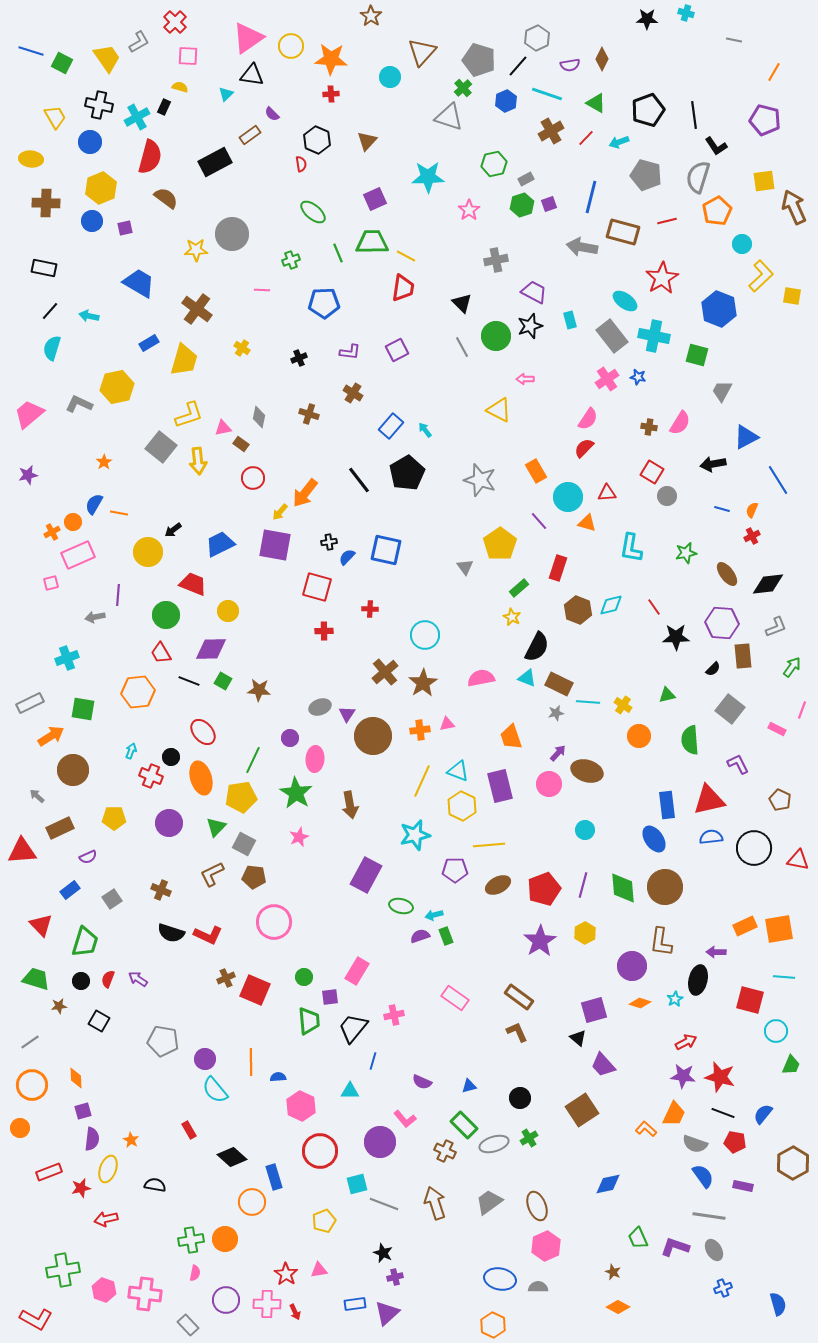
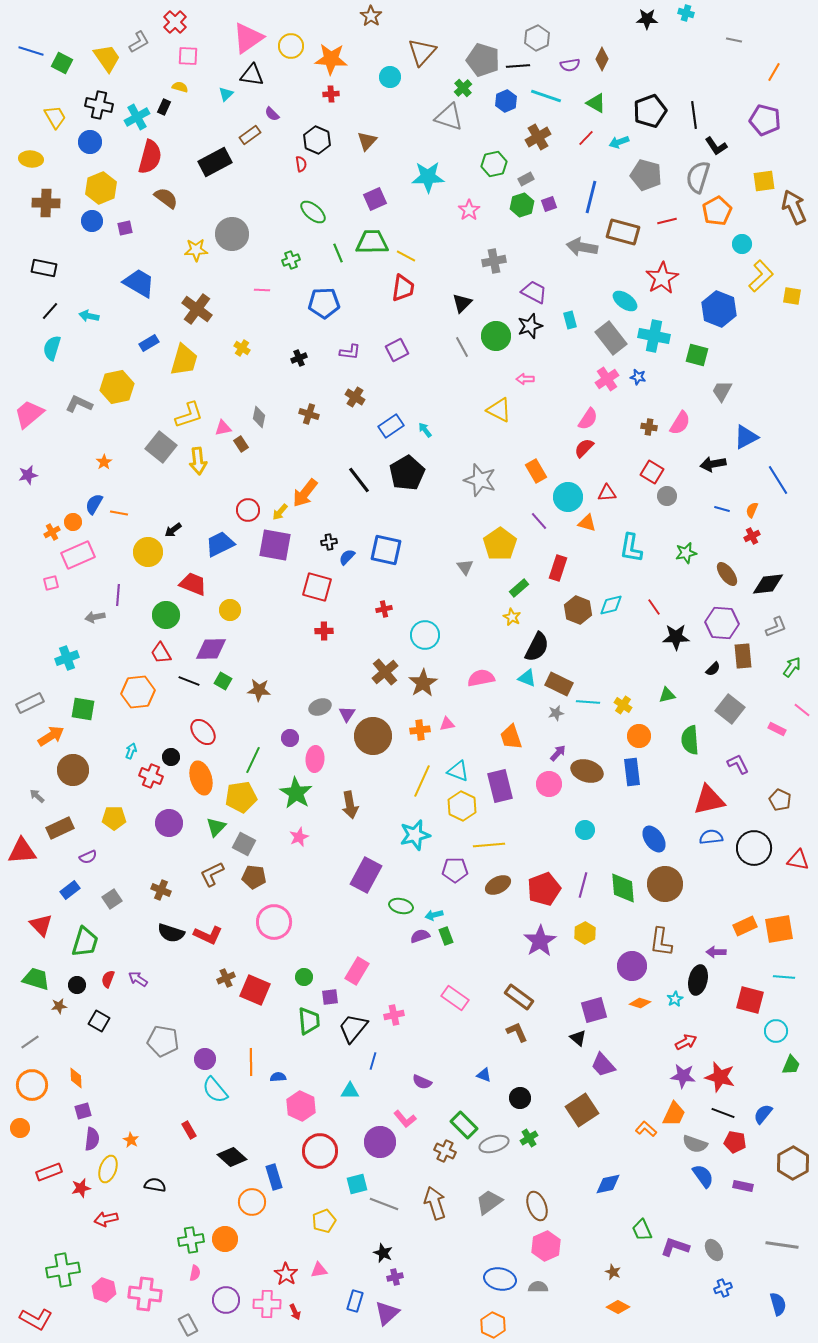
gray pentagon at (479, 60): moved 4 px right
black line at (518, 66): rotated 45 degrees clockwise
cyan line at (547, 94): moved 1 px left, 2 px down
black pentagon at (648, 110): moved 2 px right, 1 px down
brown cross at (551, 131): moved 13 px left, 6 px down
gray cross at (496, 260): moved 2 px left, 1 px down
black triangle at (462, 303): rotated 30 degrees clockwise
gray rectangle at (612, 336): moved 1 px left, 2 px down
brown cross at (353, 393): moved 2 px right, 4 px down
blue rectangle at (391, 426): rotated 15 degrees clockwise
brown rectangle at (241, 444): rotated 21 degrees clockwise
red circle at (253, 478): moved 5 px left, 32 px down
red cross at (370, 609): moved 14 px right; rotated 14 degrees counterclockwise
yellow circle at (228, 611): moved 2 px right, 1 px up
pink line at (802, 710): rotated 72 degrees counterclockwise
blue rectangle at (667, 805): moved 35 px left, 33 px up
brown circle at (665, 887): moved 3 px up
black circle at (81, 981): moved 4 px left, 4 px down
blue triangle at (469, 1086): moved 15 px right, 11 px up; rotated 35 degrees clockwise
gray line at (709, 1216): moved 73 px right, 29 px down
green trapezoid at (638, 1238): moved 4 px right, 8 px up
blue rectangle at (355, 1304): moved 3 px up; rotated 65 degrees counterclockwise
gray rectangle at (188, 1325): rotated 15 degrees clockwise
